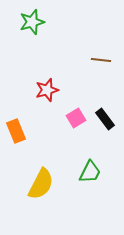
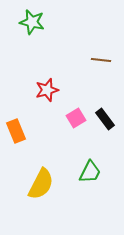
green star: rotated 30 degrees clockwise
